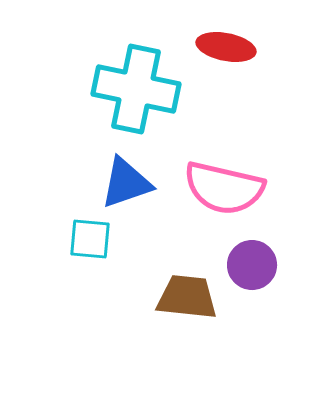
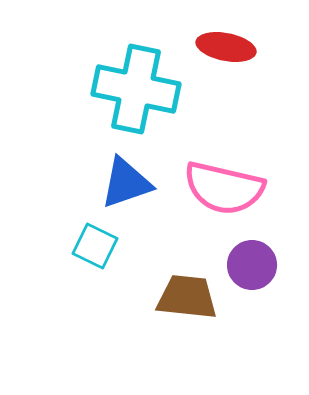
cyan square: moved 5 px right, 7 px down; rotated 21 degrees clockwise
